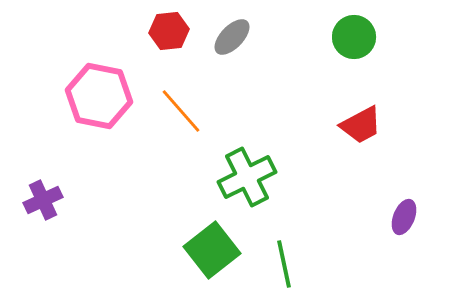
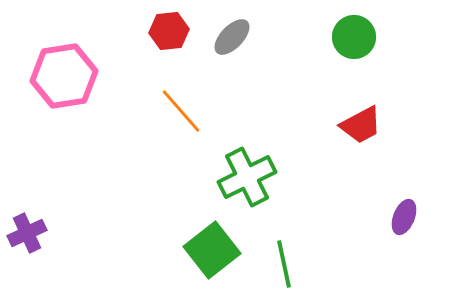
pink hexagon: moved 35 px left, 20 px up; rotated 20 degrees counterclockwise
purple cross: moved 16 px left, 33 px down
